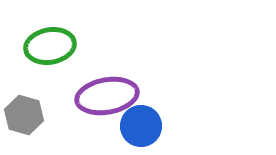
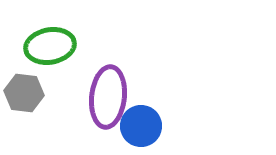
purple ellipse: moved 1 px right, 1 px down; rotated 74 degrees counterclockwise
gray hexagon: moved 22 px up; rotated 9 degrees counterclockwise
